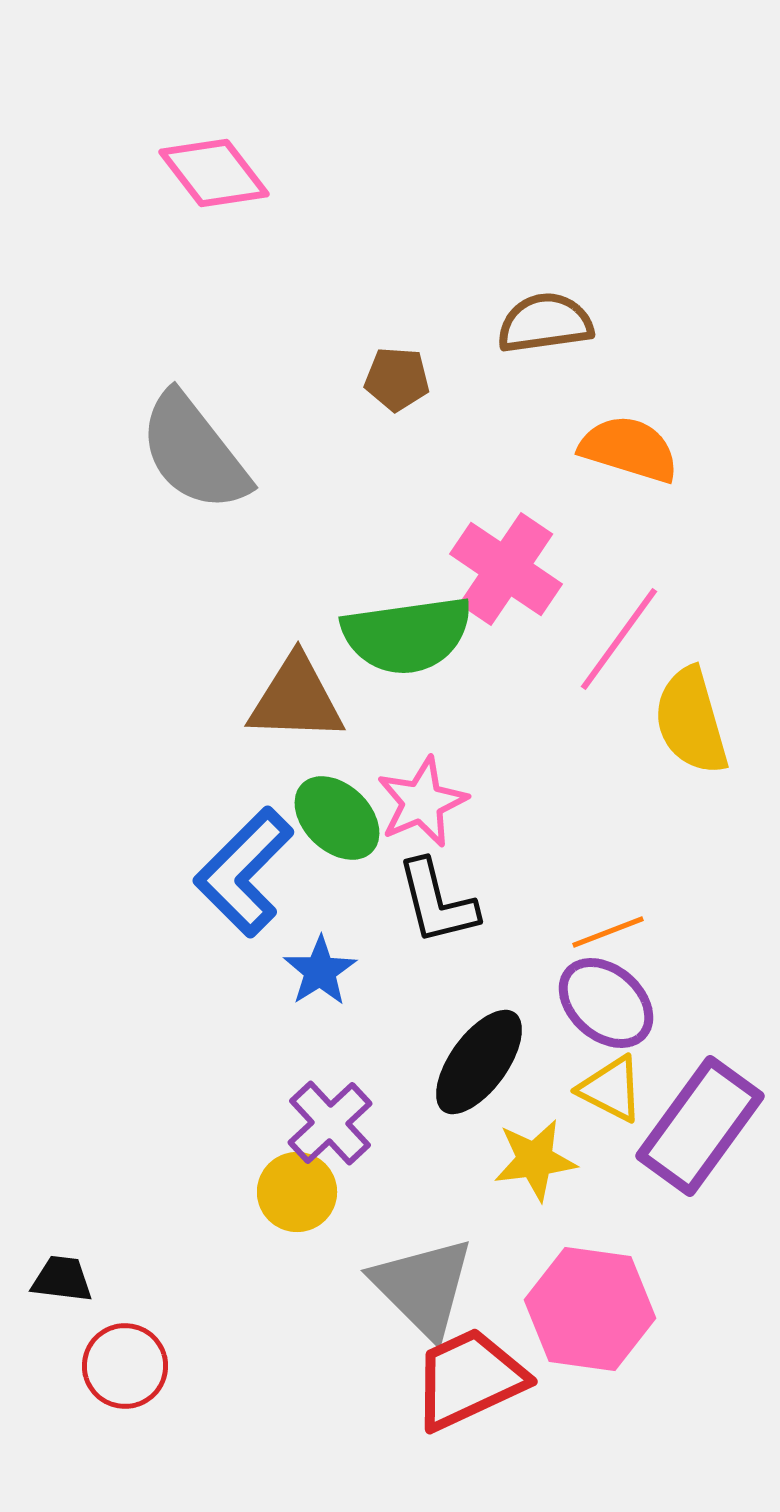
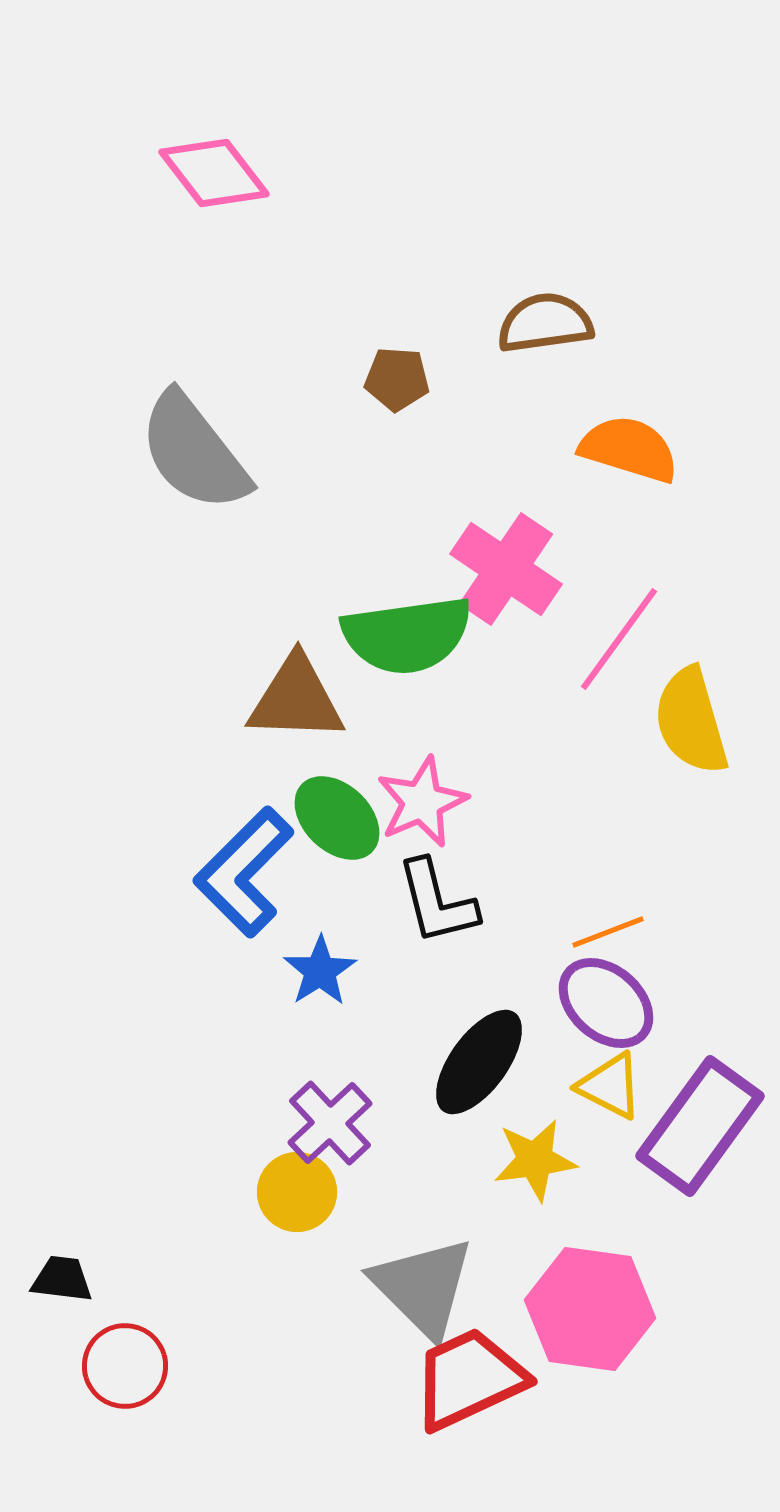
yellow triangle: moved 1 px left, 3 px up
